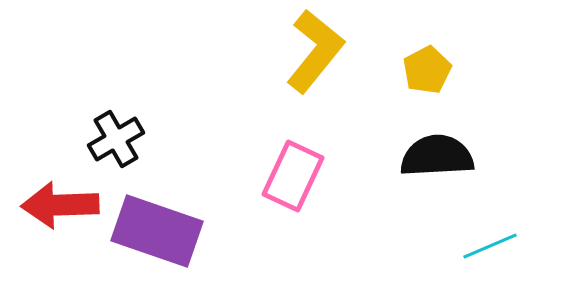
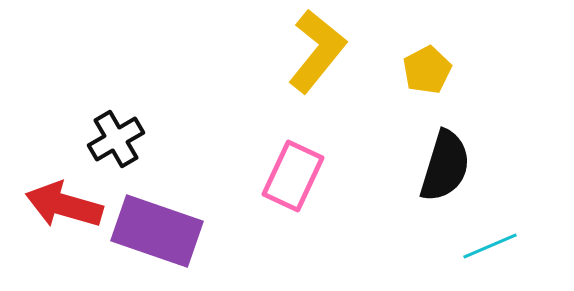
yellow L-shape: moved 2 px right
black semicircle: moved 8 px right, 10 px down; rotated 110 degrees clockwise
red arrow: moved 4 px right; rotated 18 degrees clockwise
